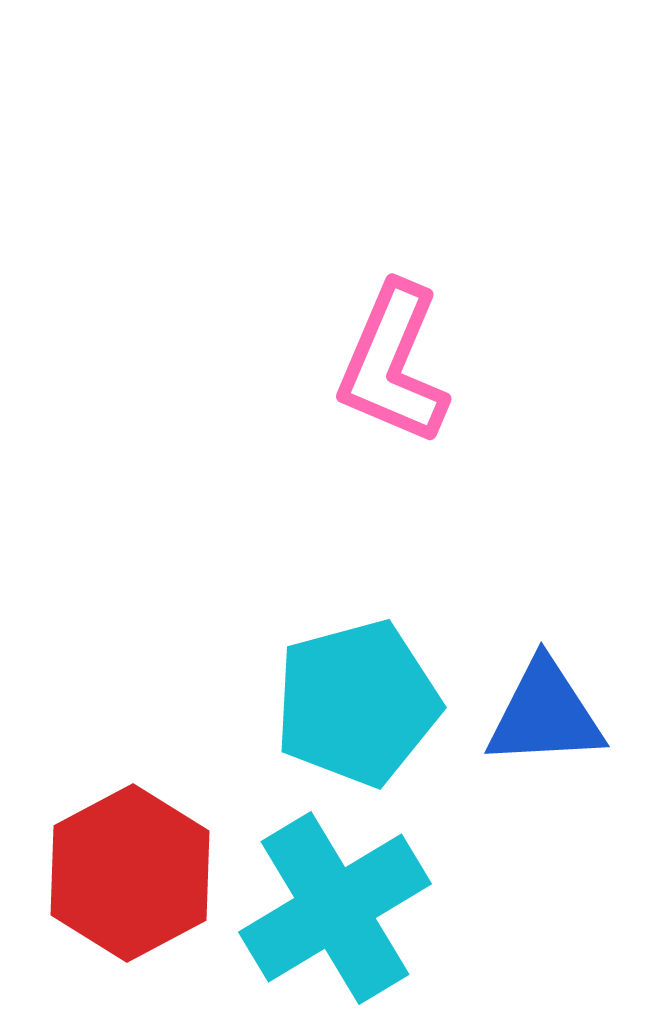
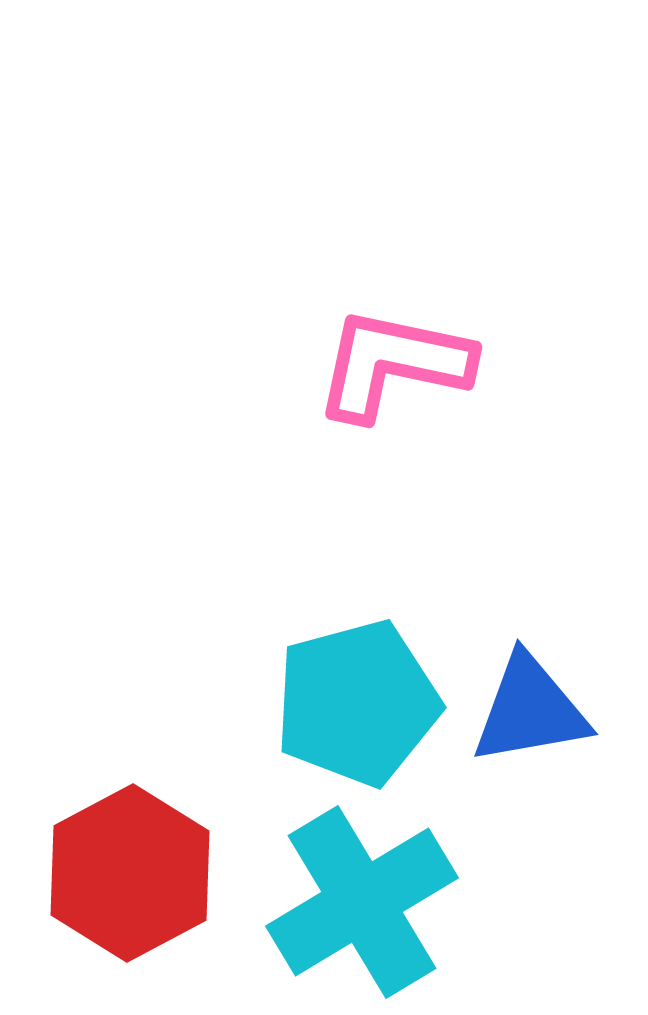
pink L-shape: rotated 79 degrees clockwise
blue triangle: moved 15 px left, 4 px up; rotated 7 degrees counterclockwise
cyan cross: moved 27 px right, 6 px up
